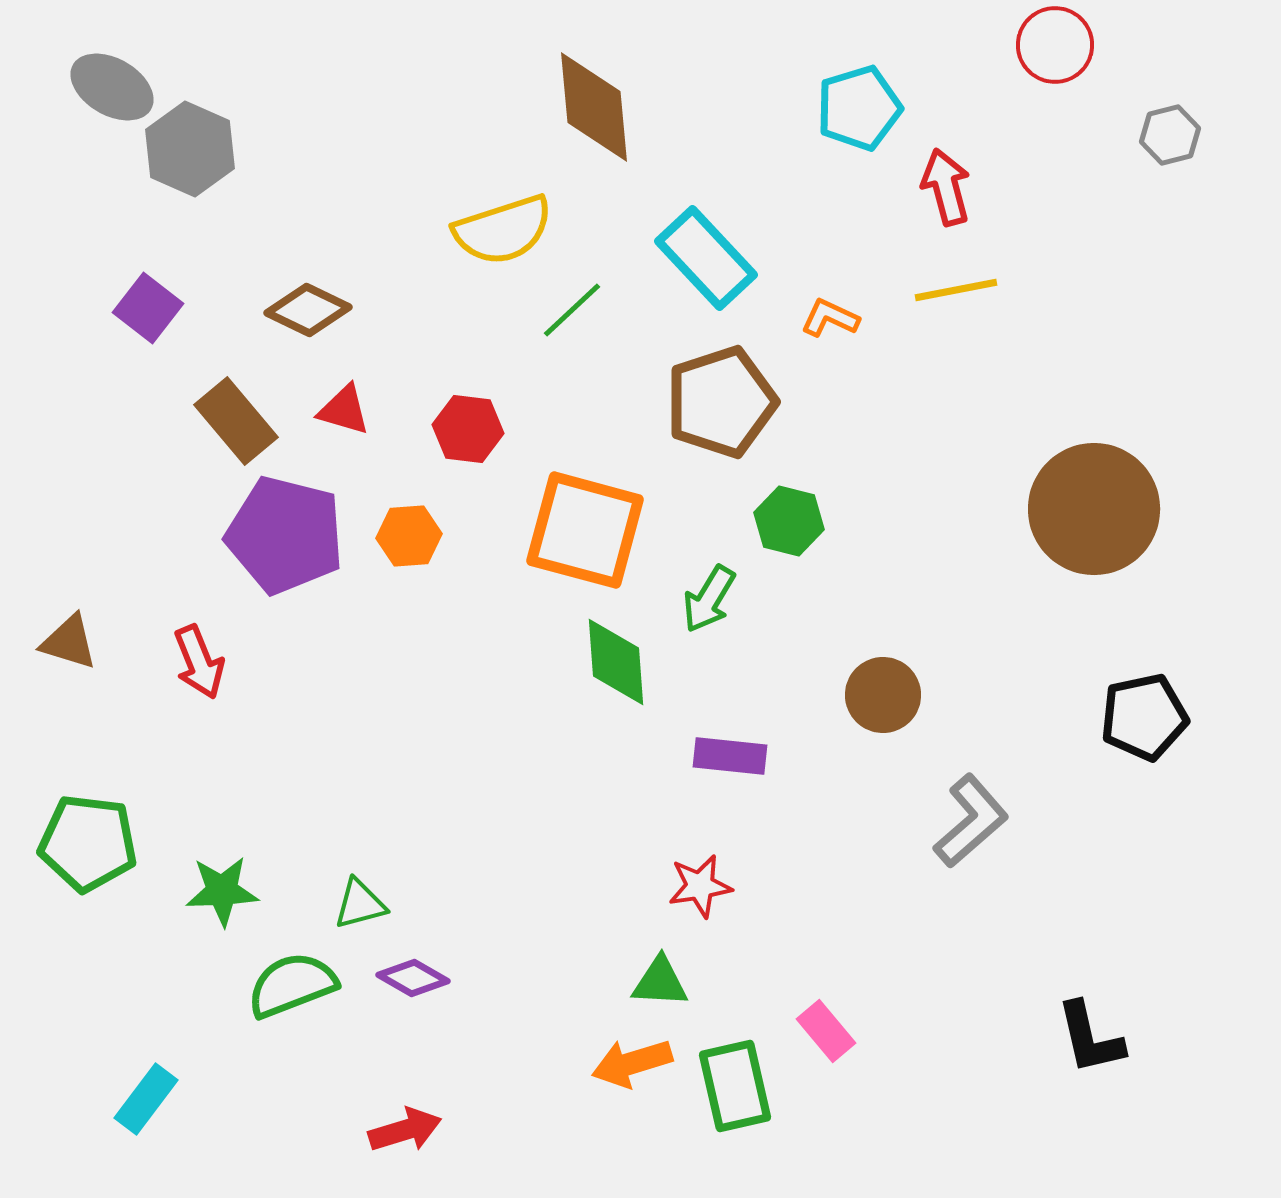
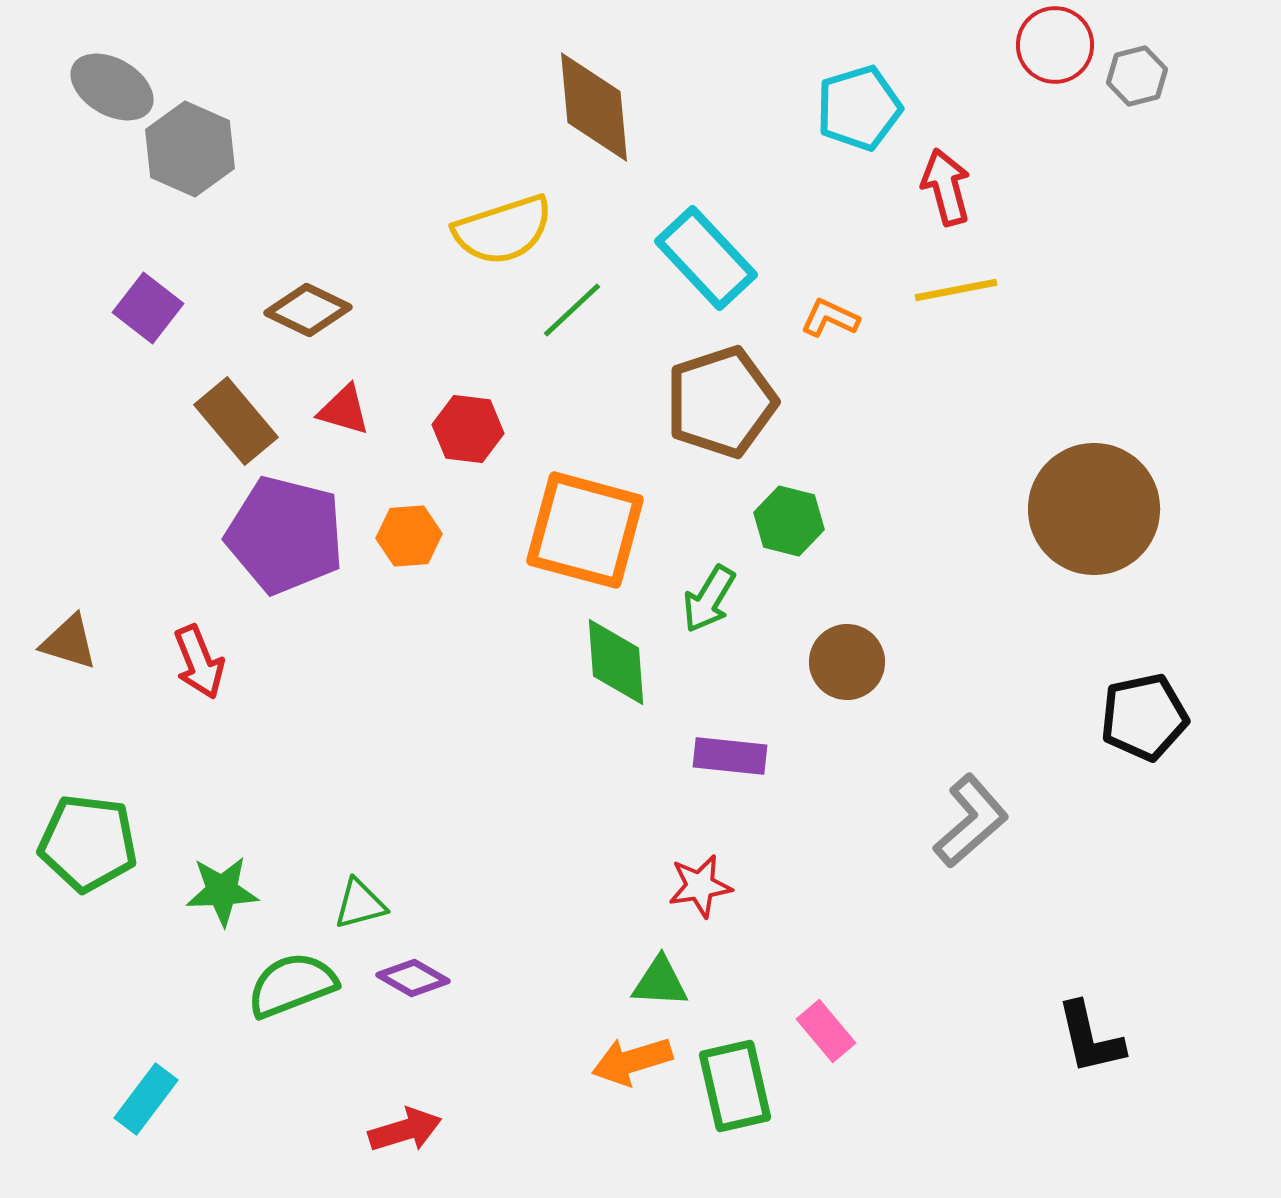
gray hexagon at (1170, 135): moved 33 px left, 59 px up
brown circle at (883, 695): moved 36 px left, 33 px up
orange arrow at (632, 1063): moved 2 px up
